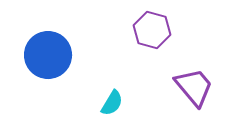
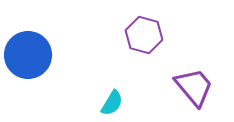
purple hexagon: moved 8 px left, 5 px down
blue circle: moved 20 px left
